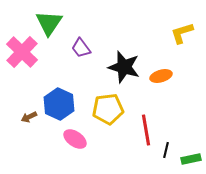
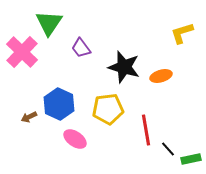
black line: moved 2 px right, 1 px up; rotated 56 degrees counterclockwise
